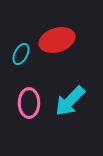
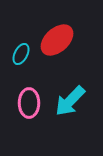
red ellipse: rotated 24 degrees counterclockwise
